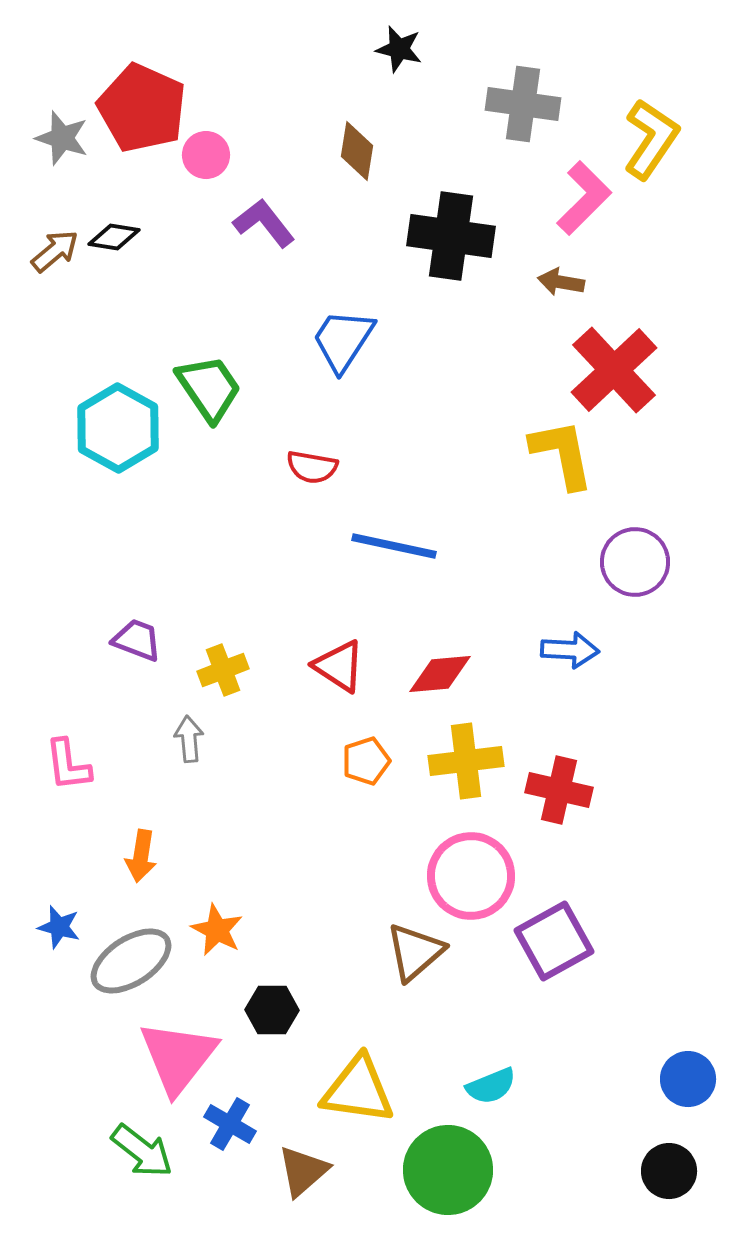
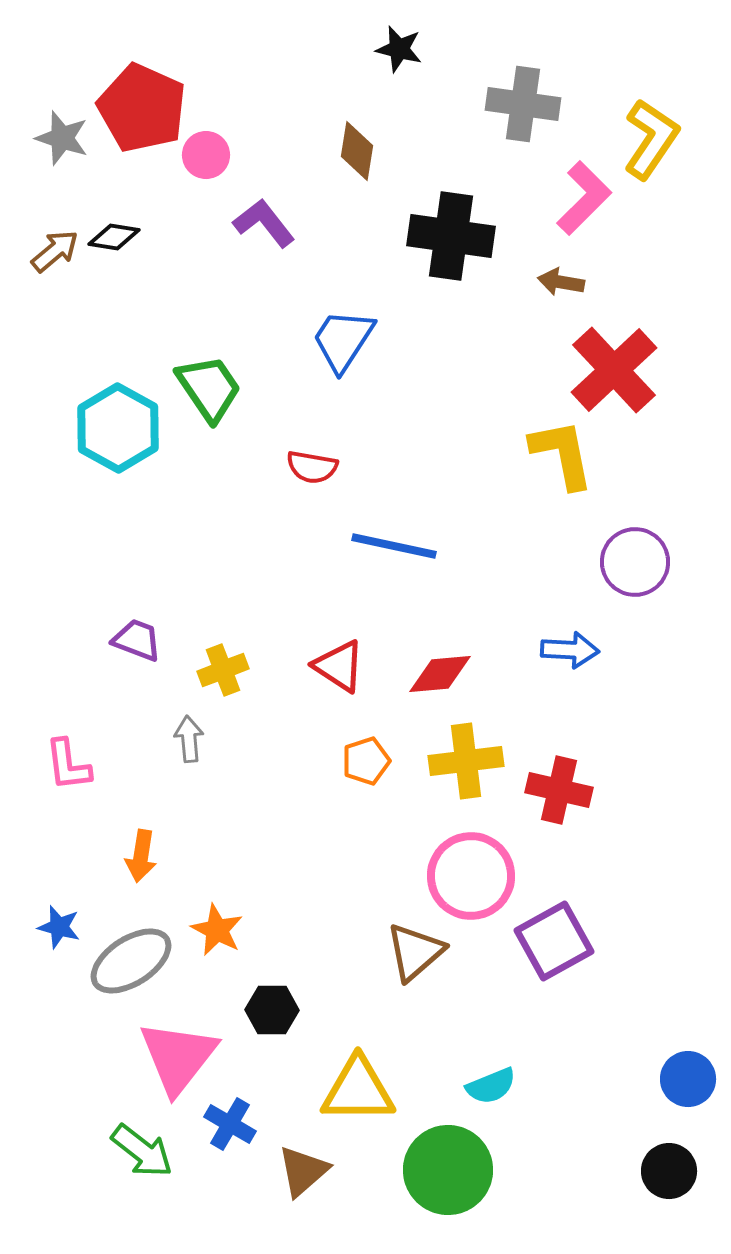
yellow triangle at (358, 1090): rotated 8 degrees counterclockwise
